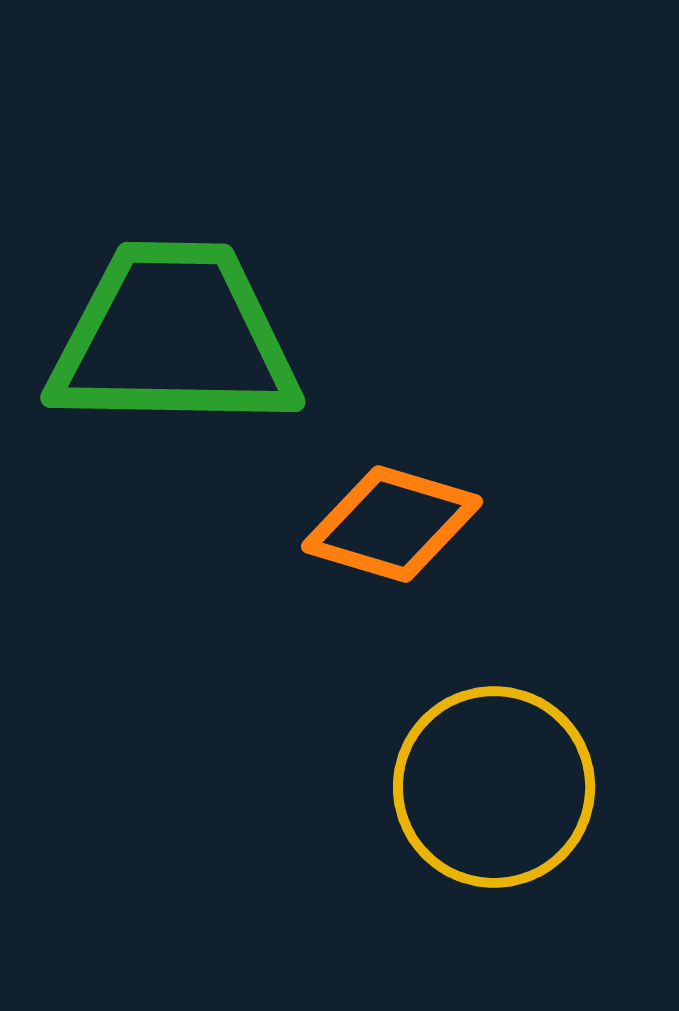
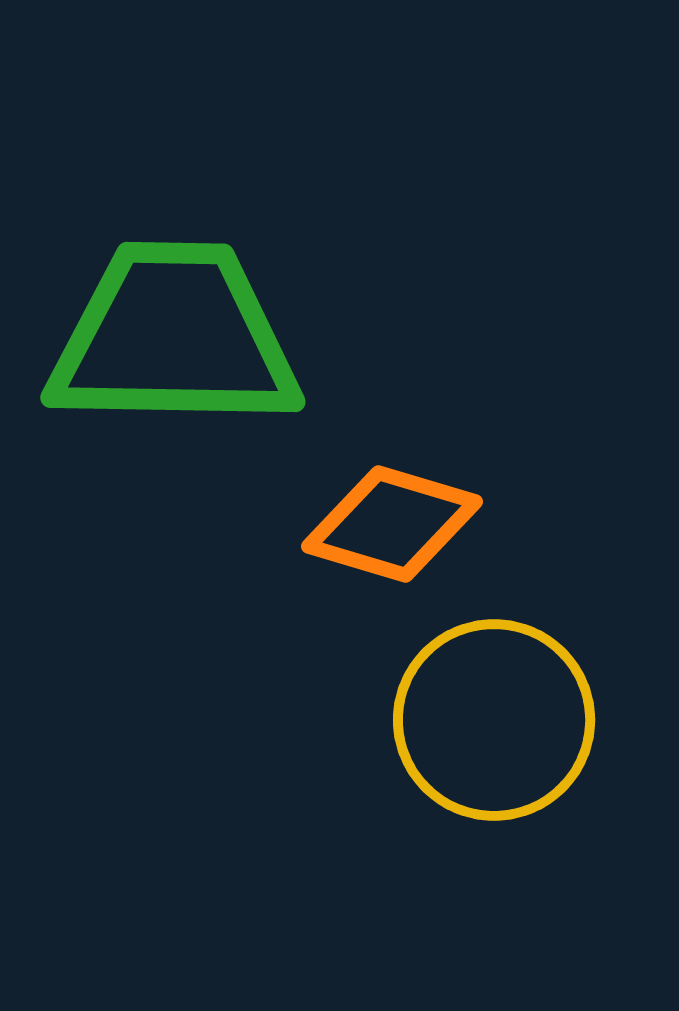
yellow circle: moved 67 px up
